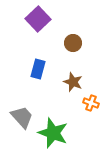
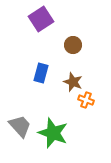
purple square: moved 3 px right; rotated 10 degrees clockwise
brown circle: moved 2 px down
blue rectangle: moved 3 px right, 4 px down
orange cross: moved 5 px left, 3 px up
gray trapezoid: moved 2 px left, 9 px down
